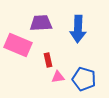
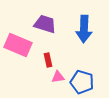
purple trapezoid: moved 4 px right, 1 px down; rotated 20 degrees clockwise
blue arrow: moved 6 px right
blue pentagon: moved 2 px left, 3 px down
